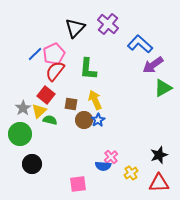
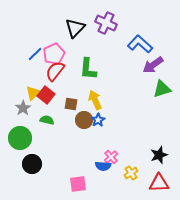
purple cross: moved 2 px left, 1 px up; rotated 15 degrees counterclockwise
green triangle: moved 1 px left, 1 px down; rotated 12 degrees clockwise
yellow triangle: moved 6 px left, 18 px up
green semicircle: moved 3 px left
green circle: moved 4 px down
